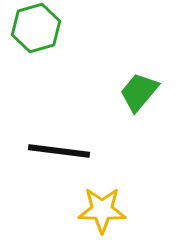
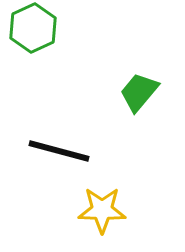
green hexagon: moved 3 px left; rotated 9 degrees counterclockwise
black line: rotated 8 degrees clockwise
